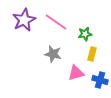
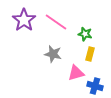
purple star: rotated 10 degrees counterclockwise
green star: rotated 24 degrees clockwise
yellow rectangle: moved 2 px left
blue cross: moved 5 px left, 6 px down
